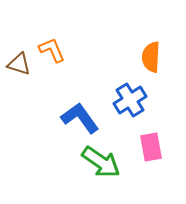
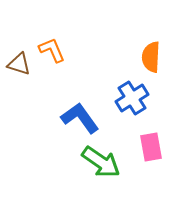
blue cross: moved 2 px right, 2 px up
